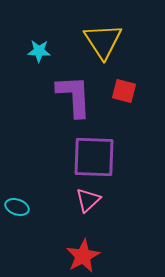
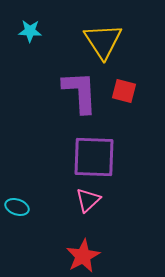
cyan star: moved 9 px left, 20 px up
purple L-shape: moved 6 px right, 4 px up
